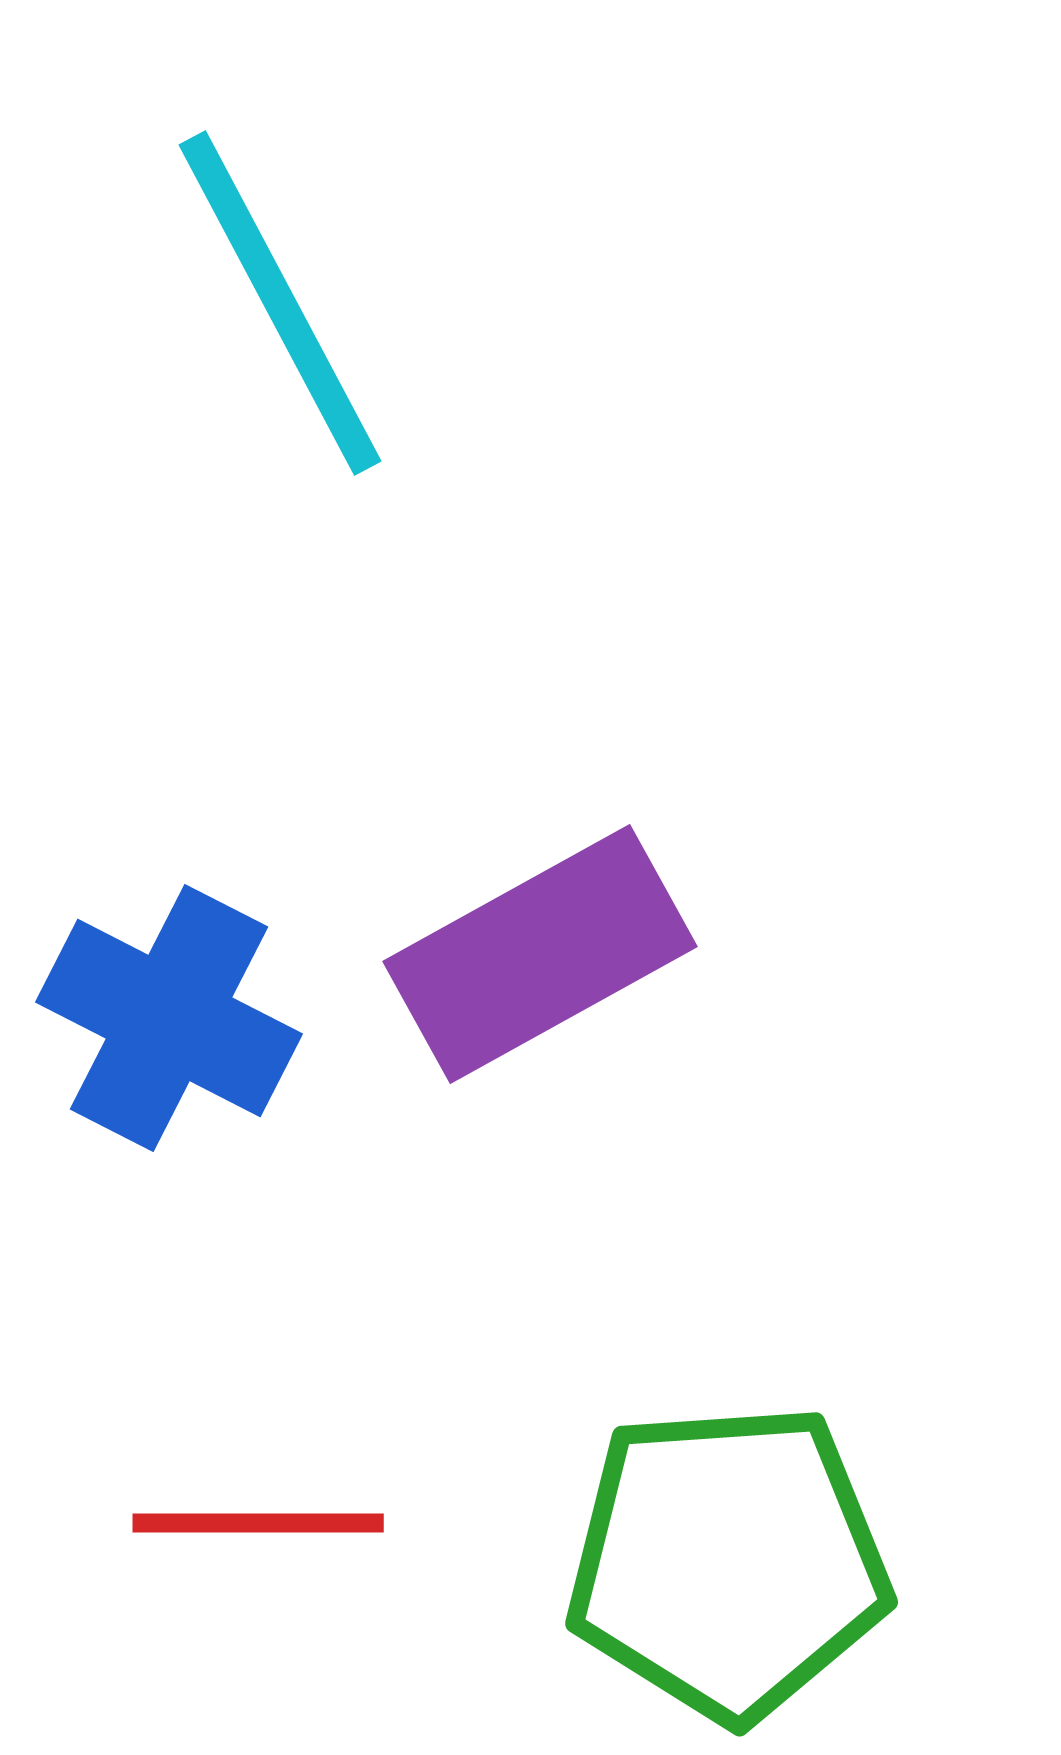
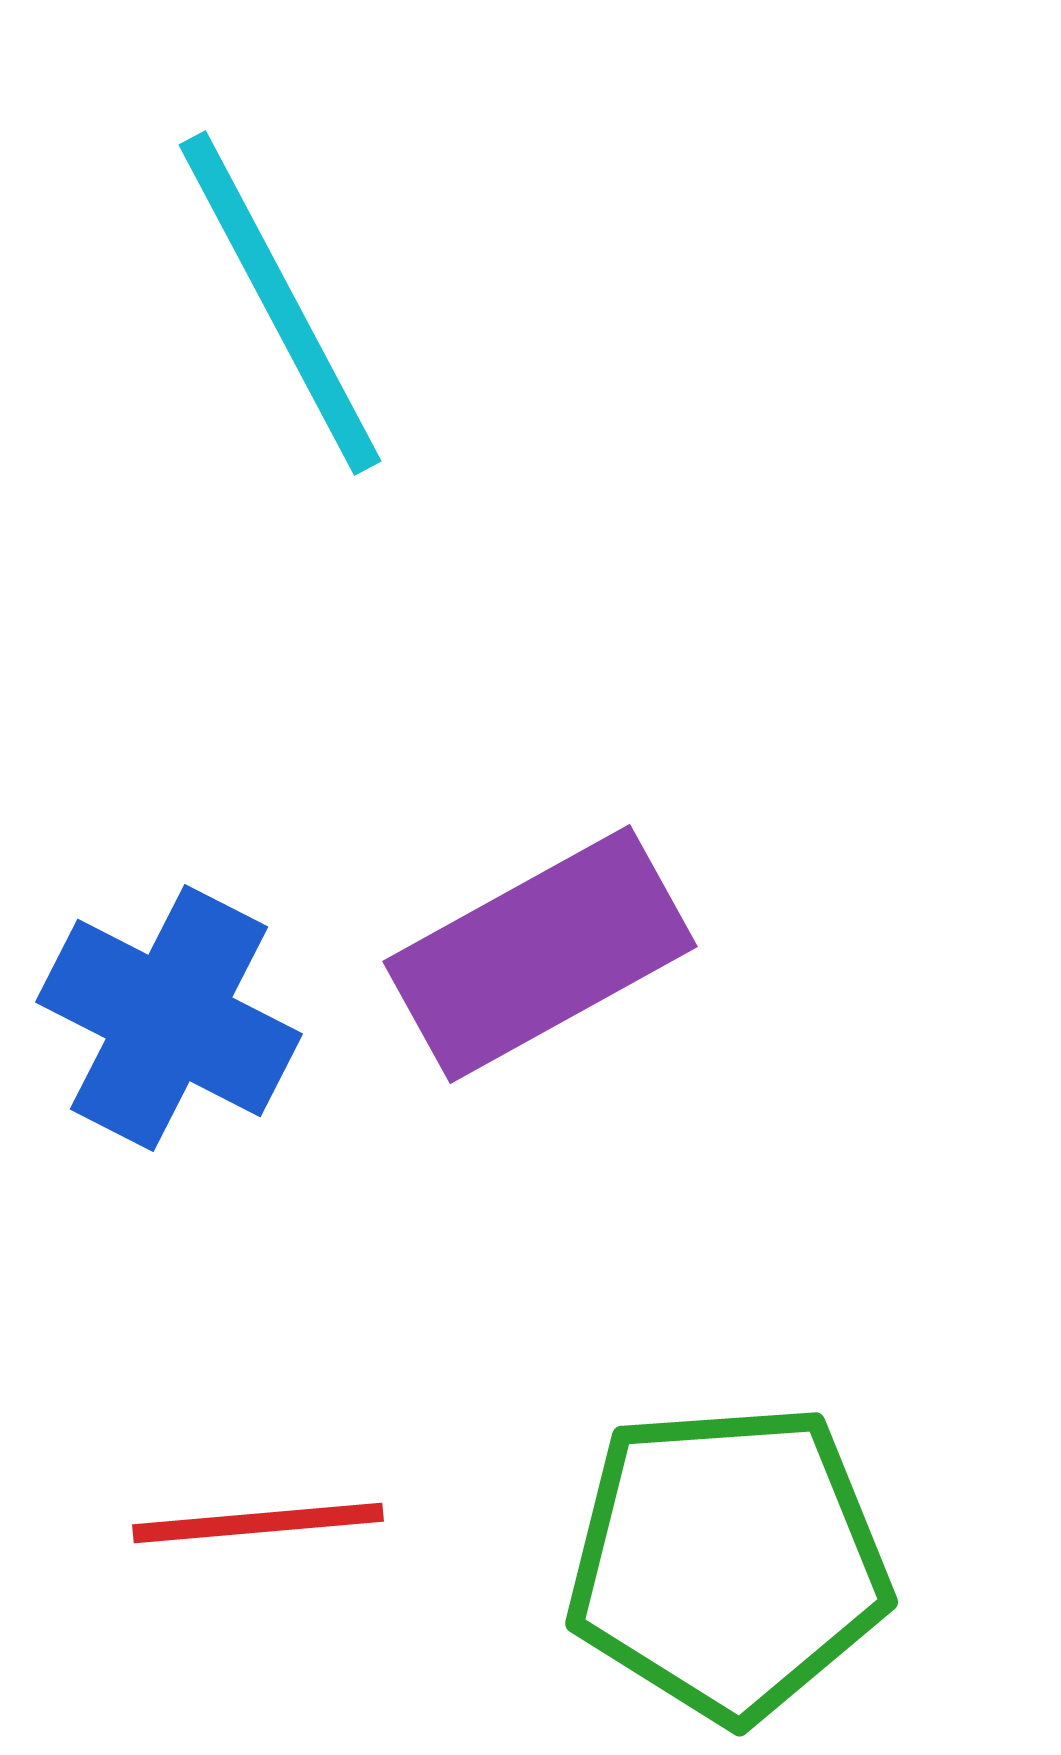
red line: rotated 5 degrees counterclockwise
